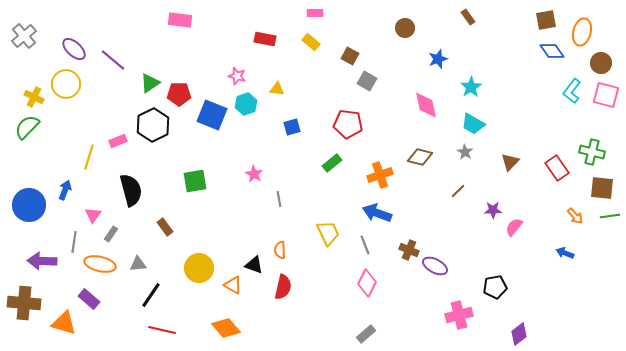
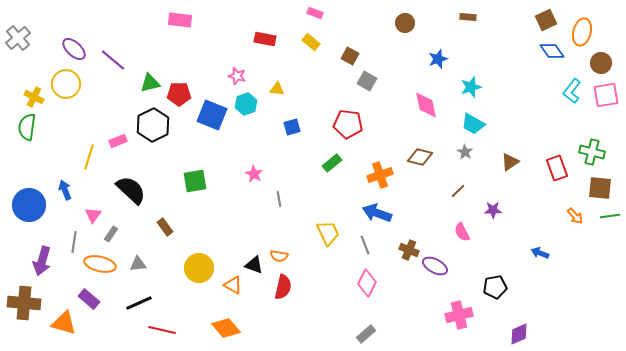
pink rectangle at (315, 13): rotated 21 degrees clockwise
brown rectangle at (468, 17): rotated 49 degrees counterclockwise
brown square at (546, 20): rotated 15 degrees counterclockwise
brown circle at (405, 28): moved 5 px up
gray cross at (24, 36): moved 6 px left, 2 px down
green triangle at (150, 83): rotated 20 degrees clockwise
cyan star at (471, 87): rotated 15 degrees clockwise
pink square at (606, 95): rotated 24 degrees counterclockwise
green semicircle at (27, 127): rotated 36 degrees counterclockwise
brown triangle at (510, 162): rotated 12 degrees clockwise
red rectangle at (557, 168): rotated 15 degrees clockwise
brown square at (602, 188): moved 2 px left
blue arrow at (65, 190): rotated 42 degrees counterclockwise
black semicircle at (131, 190): rotated 32 degrees counterclockwise
pink semicircle at (514, 227): moved 52 px left, 5 px down; rotated 66 degrees counterclockwise
orange semicircle at (280, 250): moved 1 px left, 6 px down; rotated 78 degrees counterclockwise
blue arrow at (565, 253): moved 25 px left
purple arrow at (42, 261): rotated 76 degrees counterclockwise
black line at (151, 295): moved 12 px left, 8 px down; rotated 32 degrees clockwise
purple diamond at (519, 334): rotated 15 degrees clockwise
